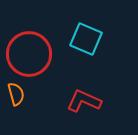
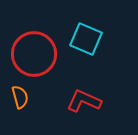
red circle: moved 5 px right
orange semicircle: moved 4 px right, 3 px down
